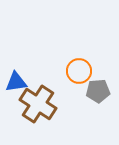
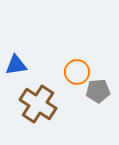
orange circle: moved 2 px left, 1 px down
blue triangle: moved 17 px up
